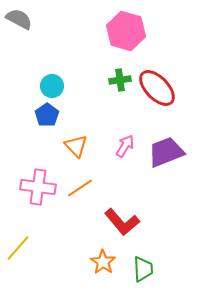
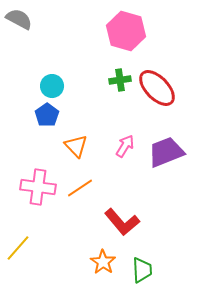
green trapezoid: moved 1 px left, 1 px down
